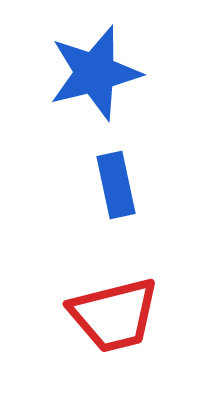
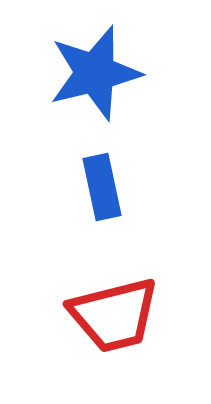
blue rectangle: moved 14 px left, 2 px down
